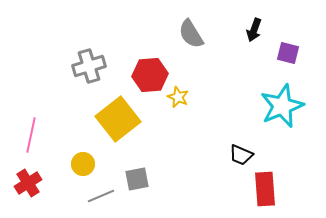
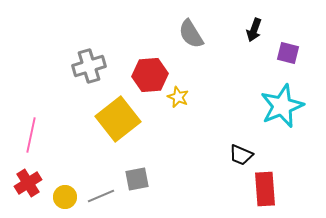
yellow circle: moved 18 px left, 33 px down
